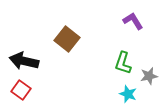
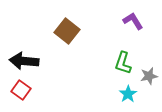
brown square: moved 8 px up
black arrow: rotated 8 degrees counterclockwise
cyan star: rotated 18 degrees clockwise
